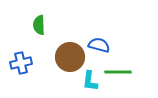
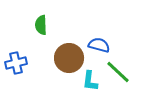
green semicircle: moved 2 px right
brown circle: moved 1 px left, 1 px down
blue cross: moved 5 px left
green line: rotated 44 degrees clockwise
